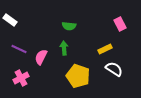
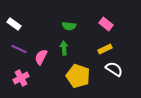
white rectangle: moved 4 px right, 4 px down
pink rectangle: moved 14 px left; rotated 24 degrees counterclockwise
